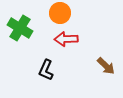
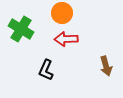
orange circle: moved 2 px right
green cross: moved 1 px right, 1 px down
brown arrow: rotated 30 degrees clockwise
